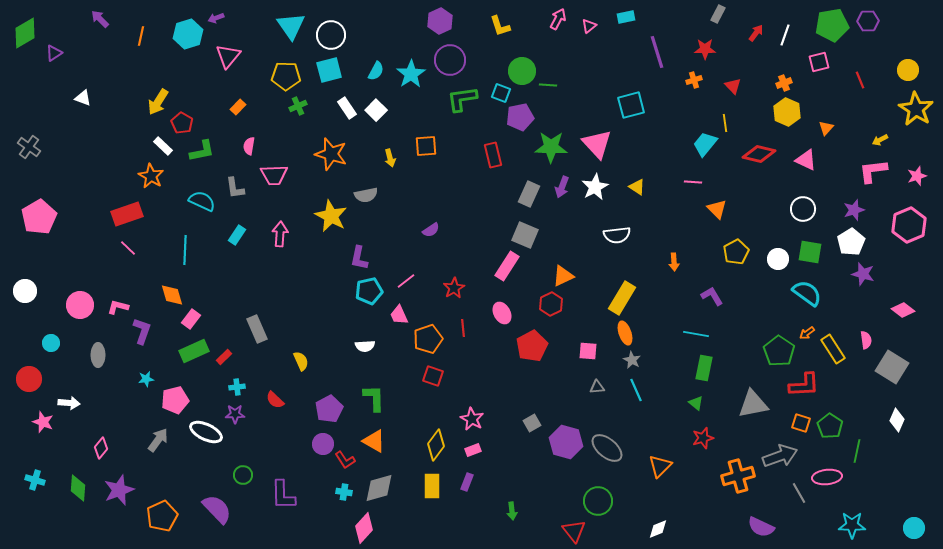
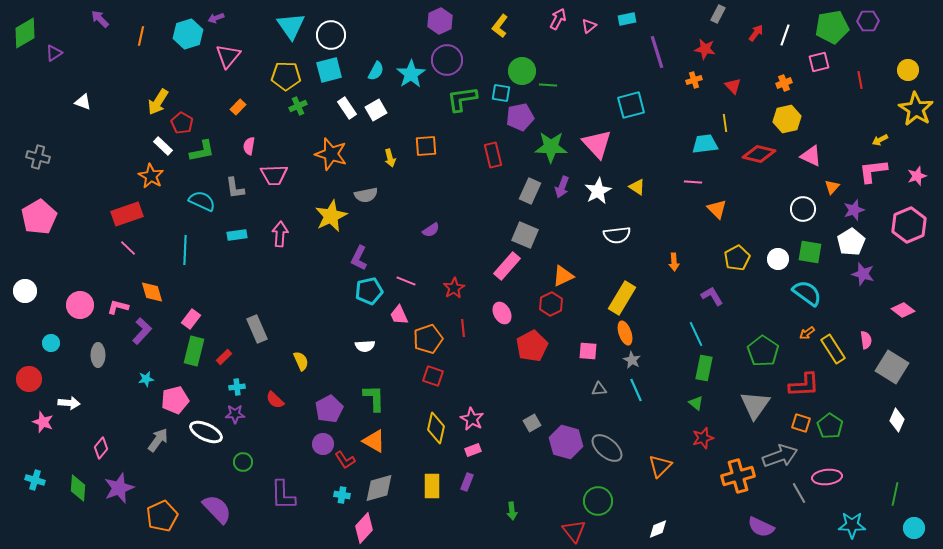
cyan rectangle at (626, 17): moved 1 px right, 2 px down
green pentagon at (832, 25): moved 2 px down
yellow L-shape at (500, 26): rotated 55 degrees clockwise
red star at (705, 49): rotated 10 degrees clockwise
purple circle at (450, 60): moved 3 px left
red line at (860, 80): rotated 12 degrees clockwise
cyan square at (501, 93): rotated 12 degrees counterclockwise
white triangle at (83, 98): moved 4 px down
white square at (376, 110): rotated 15 degrees clockwise
yellow hexagon at (787, 112): moved 7 px down; rotated 24 degrees clockwise
orange triangle at (826, 128): moved 6 px right, 59 px down
cyan trapezoid at (705, 144): rotated 44 degrees clockwise
gray cross at (29, 147): moved 9 px right, 10 px down; rotated 20 degrees counterclockwise
pink triangle at (806, 160): moved 5 px right, 4 px up
white star at (595, 187): moved 3 px right, 4 px down
gray rectangle at (529, 194): moved 1 px right, 3 px up
yellow star at (331, 216): rotated 20 degrees clockwise
cyan rectangle at (237, 235): rotated 48 degrees clockwise
yellow pentagon at (736, 252): moved 1 px right, 6 px down
purple L-shape at (359, 258): rotated 15 degrees clockwise
pink rectangle at (507, 266): rotated 8 degrees clockwise
pink line at (406, 281): rotated 60 degrees clockwise
orange diamond at (172, 295): moved 20 px left, 3 px up
purple L-shape at (142, 331): rotated 24 degrees clockwise
cyan line at (696, 334): rotated 55 degrees clockwise
green rectangle at (194, 351): rotated 52 degrees counterclockwise
green pentagon at (779, 351): moved 16 px left
gray triangle at (597, 387): moved 2 px right, 2 px down
gray triangle at (753, 404): moved 2 px right, 1 px down; rotated 44 degrees counterclockwise
yellow diamond at (436, 445): moved 17 px up; rotated 24 degrees counterclockwise
green line at (857, 451): moved 38 px right, 43 px down
green circle at (243, 475): moved 13 px up
purple star at (119, 490): moved 2 px up
cyan cross at (344, 492): moved 2 px left, 3 px down
